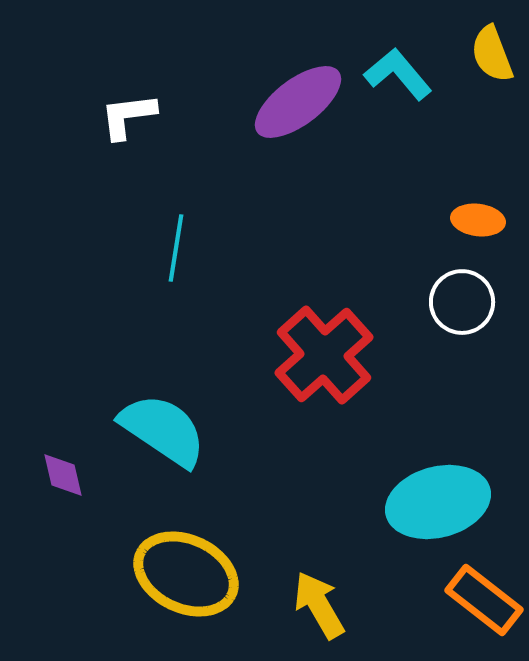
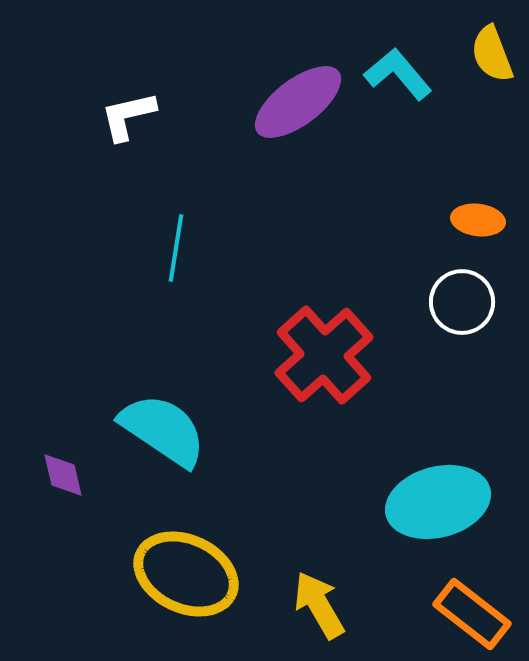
white L-shape: rotated 6 degrees counterclockwise
orange rectangle: moved 12 px left, 14 px down
